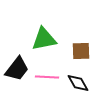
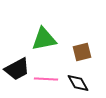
brown square: moved 1 px right, 1 px down; rotated 12 degrees counterclockwise
black trapezoid: rotated 24 degrees clockwise
pink line: moved 1 px left, 2 px down
